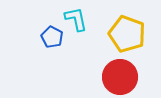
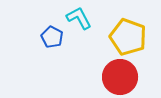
cyan L-shape: moved 3 px right, 1 px up; rotated 16 degrees counterclockwise
yellow pentagon: moved 1 px right, 3 px down
